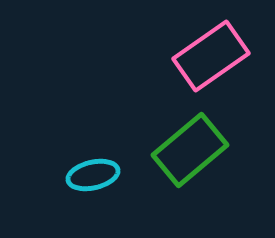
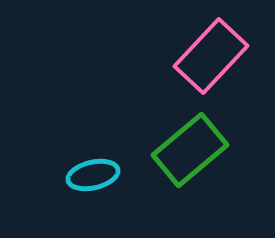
pink rectangle: rotated 12 degrees counterclockwise
